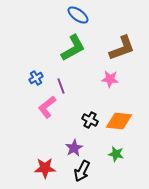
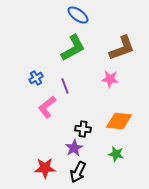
purple line: moved 4 px right
black cross: moved 7 px left, 9 px down; rotated 21 degrees counterclockwise
black arrow: moved 4 px left, 1 px down
